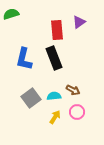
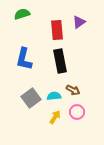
green semicircle: moved 11 px right
black rectangle: moved 6 px right, 3 px down; rotated 10 degrees clockwise
